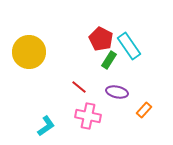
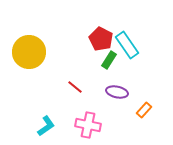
cyan rectangle: moved 2 px left, 1 px up
red line: moved 4 px left
pink cross: moved 9 px down
